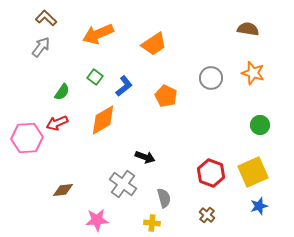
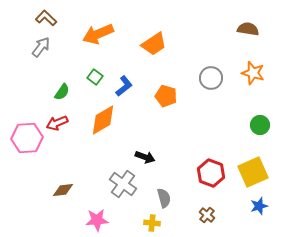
orange pentagon: rotated 10 degrees counterclockwise
